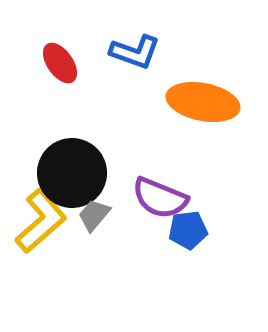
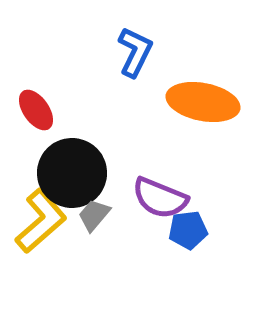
blue L-shape: rotated 84 degrees counterclockwise
red ellipse: moved 24 px left, 47 px down
